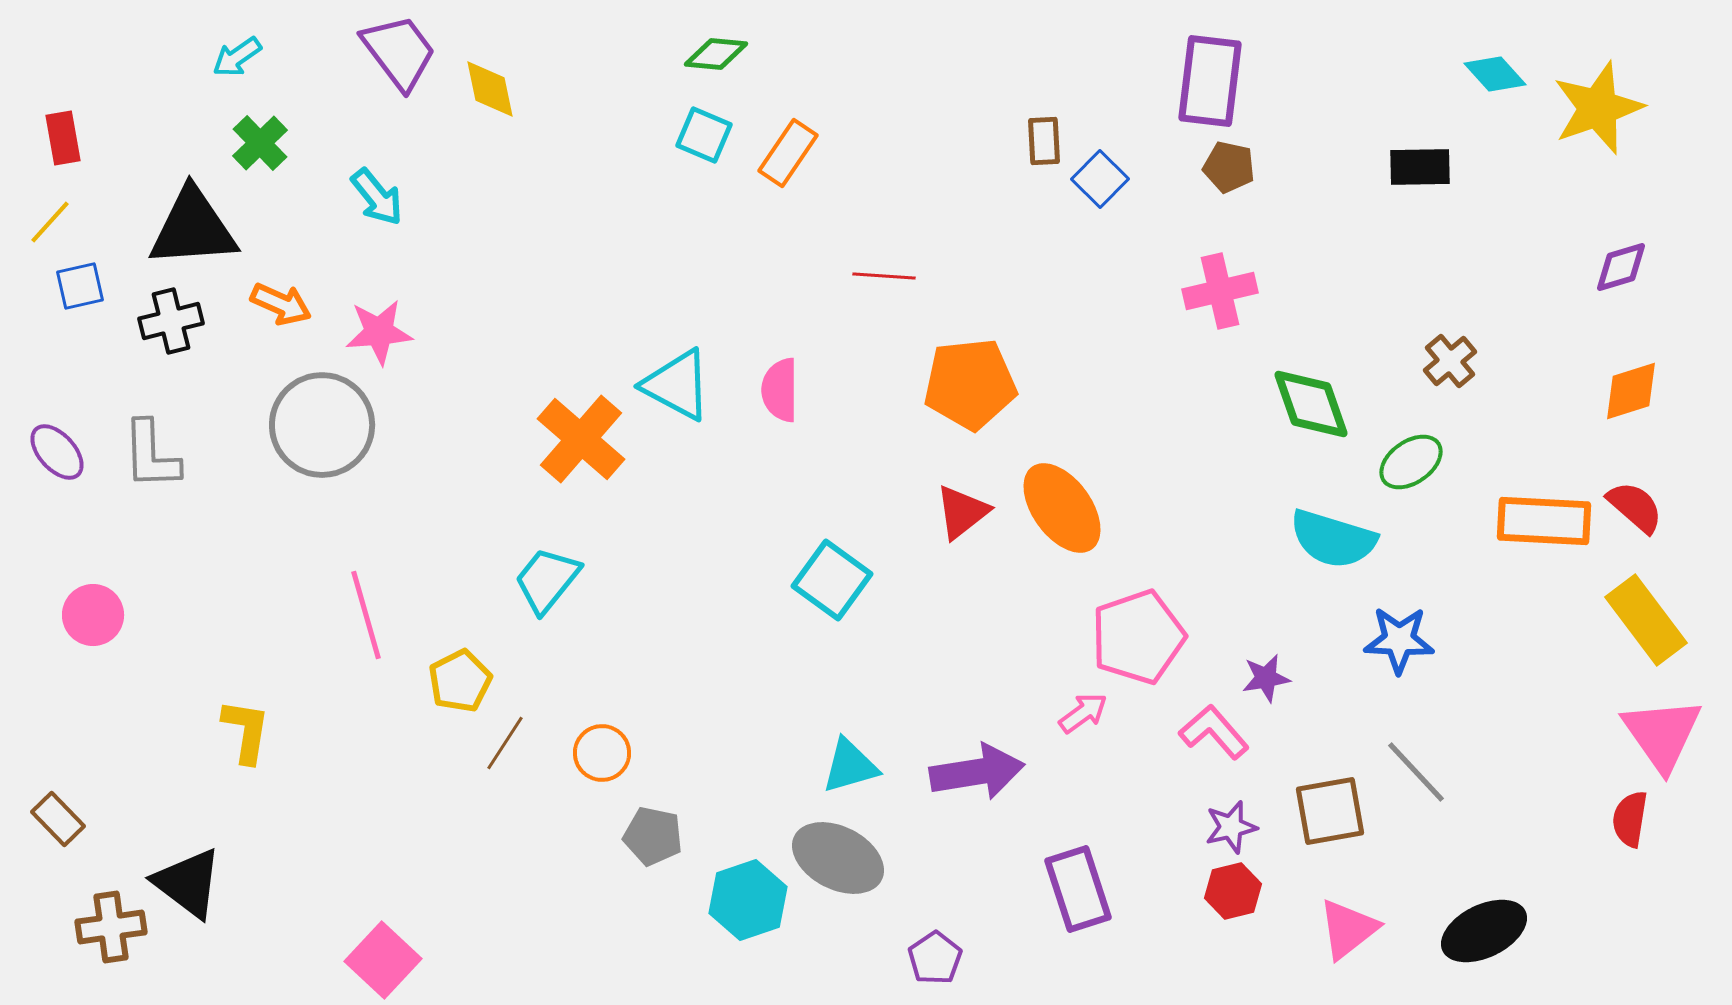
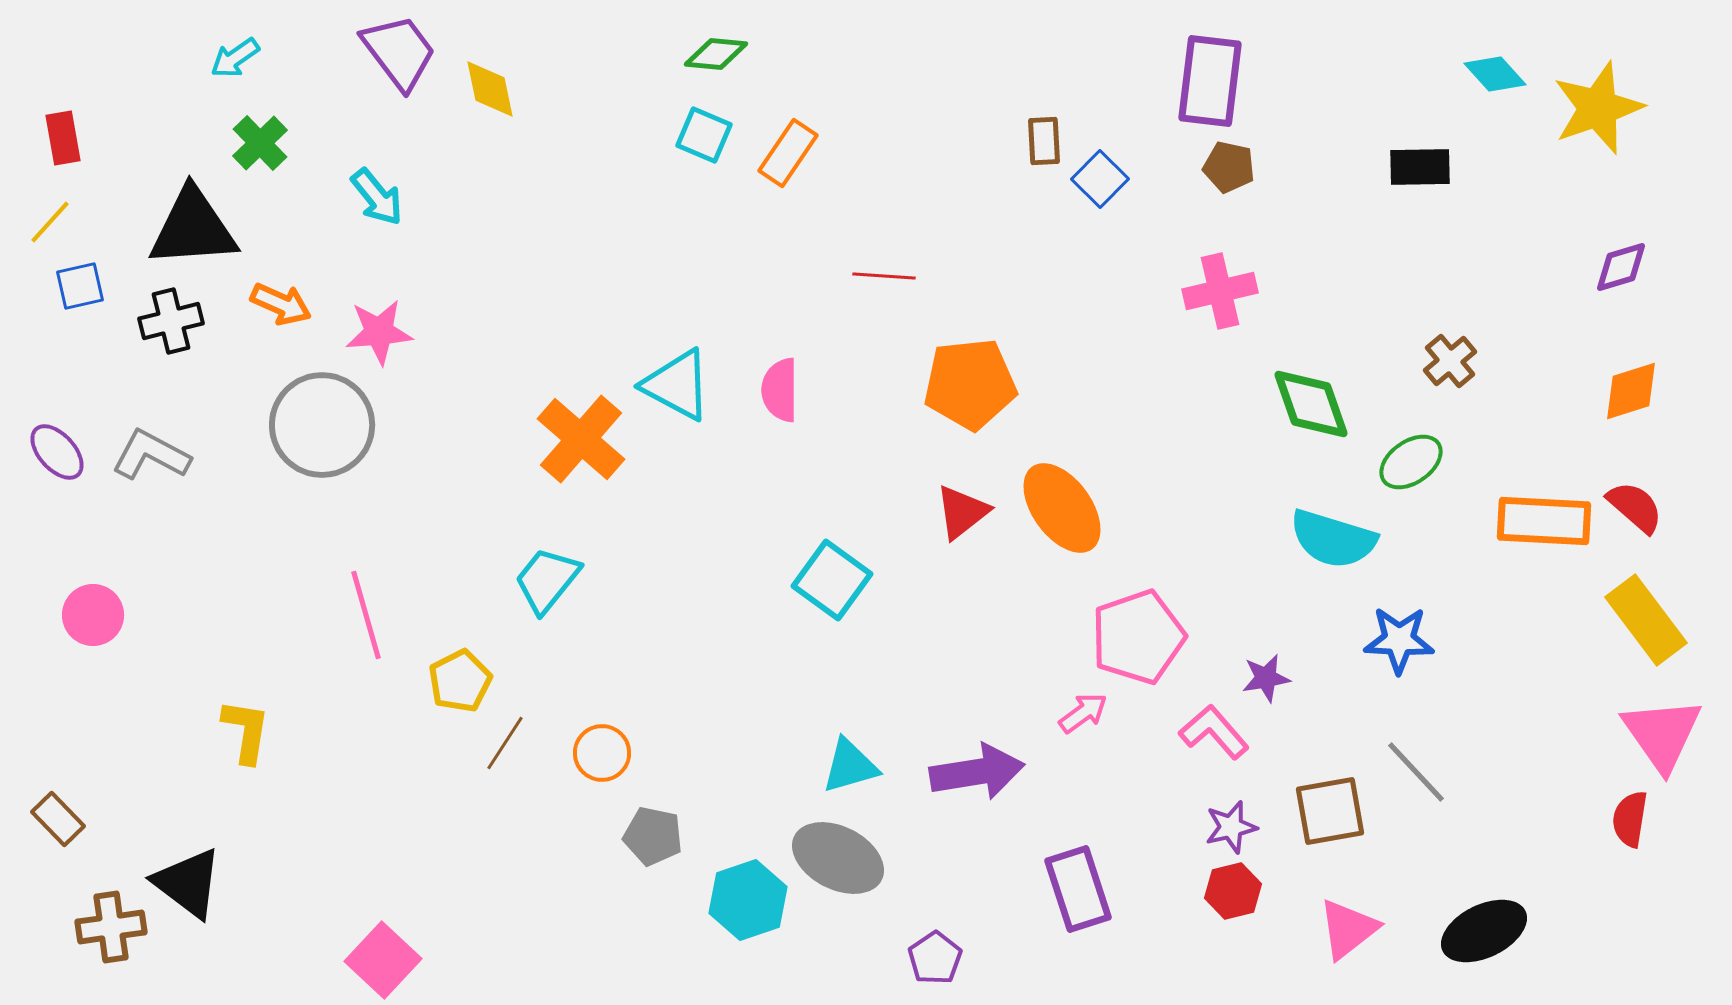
cyan arrow at (237, 57): moved 2 px left, 1 px down
gray L-shape at (151, 455): rotated 120 degrees clockwise
